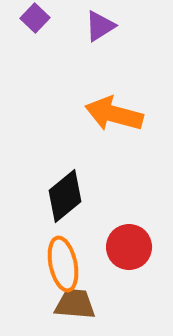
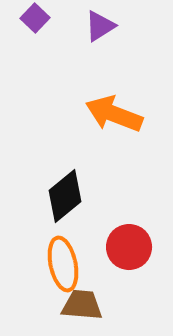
orange arrow: rotated 6 degrees clockwise
brown trapezoid: moved 7 px right, 1 px down
